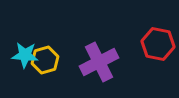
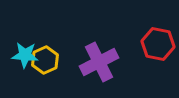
yellow hexagon: rotated 8 degrees counterclockwise
